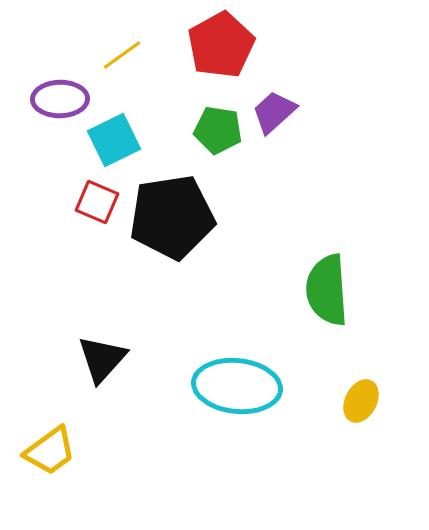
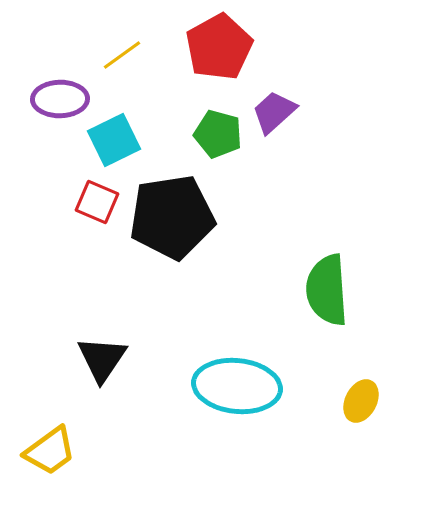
red pentagon: moved 2 px left, 2 px down
green pentagon: moved 4 px down; rotated 6 degrees clockwise
black triangle: rotated 8 degrees counterclockwise
